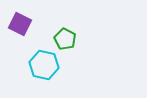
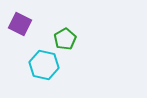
green pentagon: rotated 15 degrees clockwise
